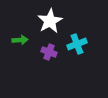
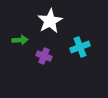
cyan cross: moved 3 px right, 3 px down
purple cross: moved 5 px left, 4 px down
